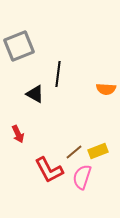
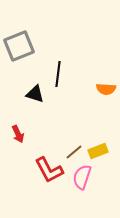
black triangle: rotated 12 degrees counterclockwise
